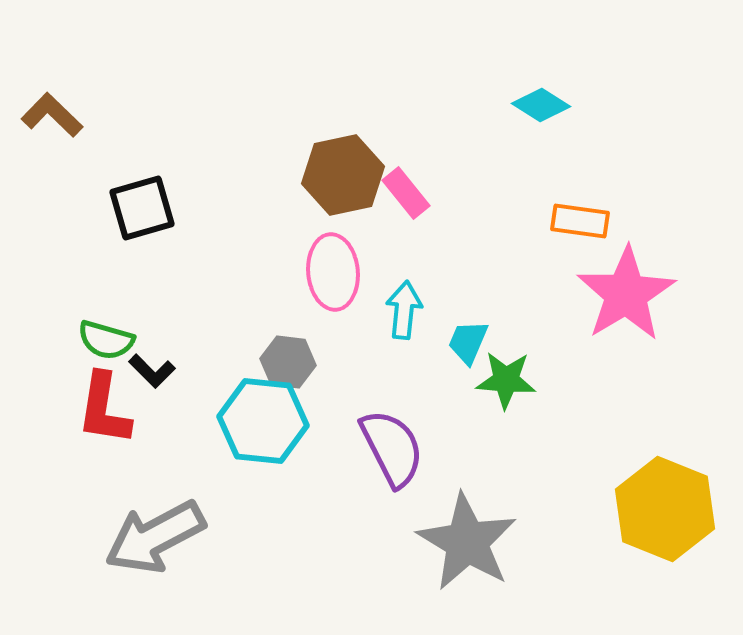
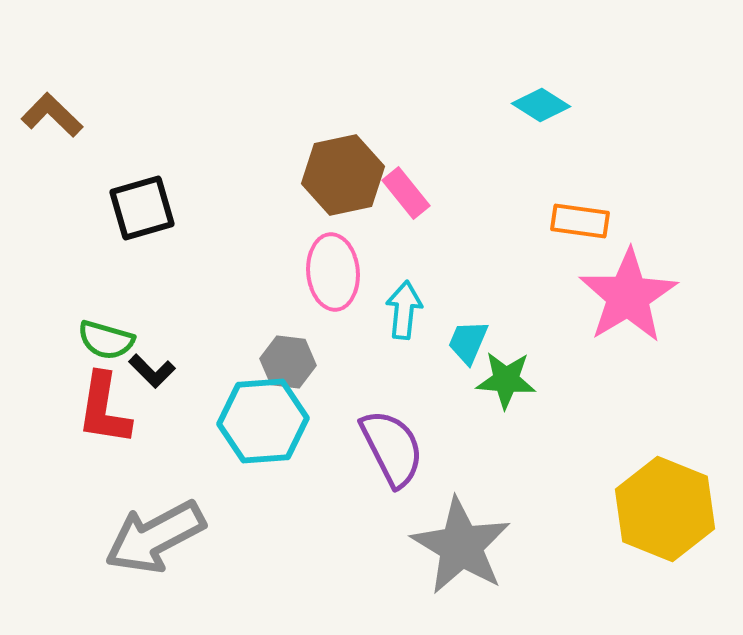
pink star: moved 2 px right, 2 px down
cyan hexagon: rotated 10 degrees counterclockwise
gray star: moved 6 px left, 4 px down
